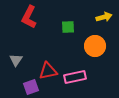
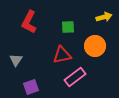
red L-shape: moved 5 px down
red triangle: moved 14 px right, 16 px up
pink rectangle: rotated 25 degrees counterclockwise
